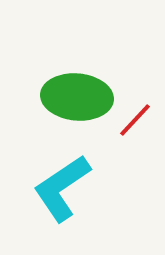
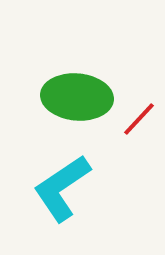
red line: moved 4 px right, 1 px up
